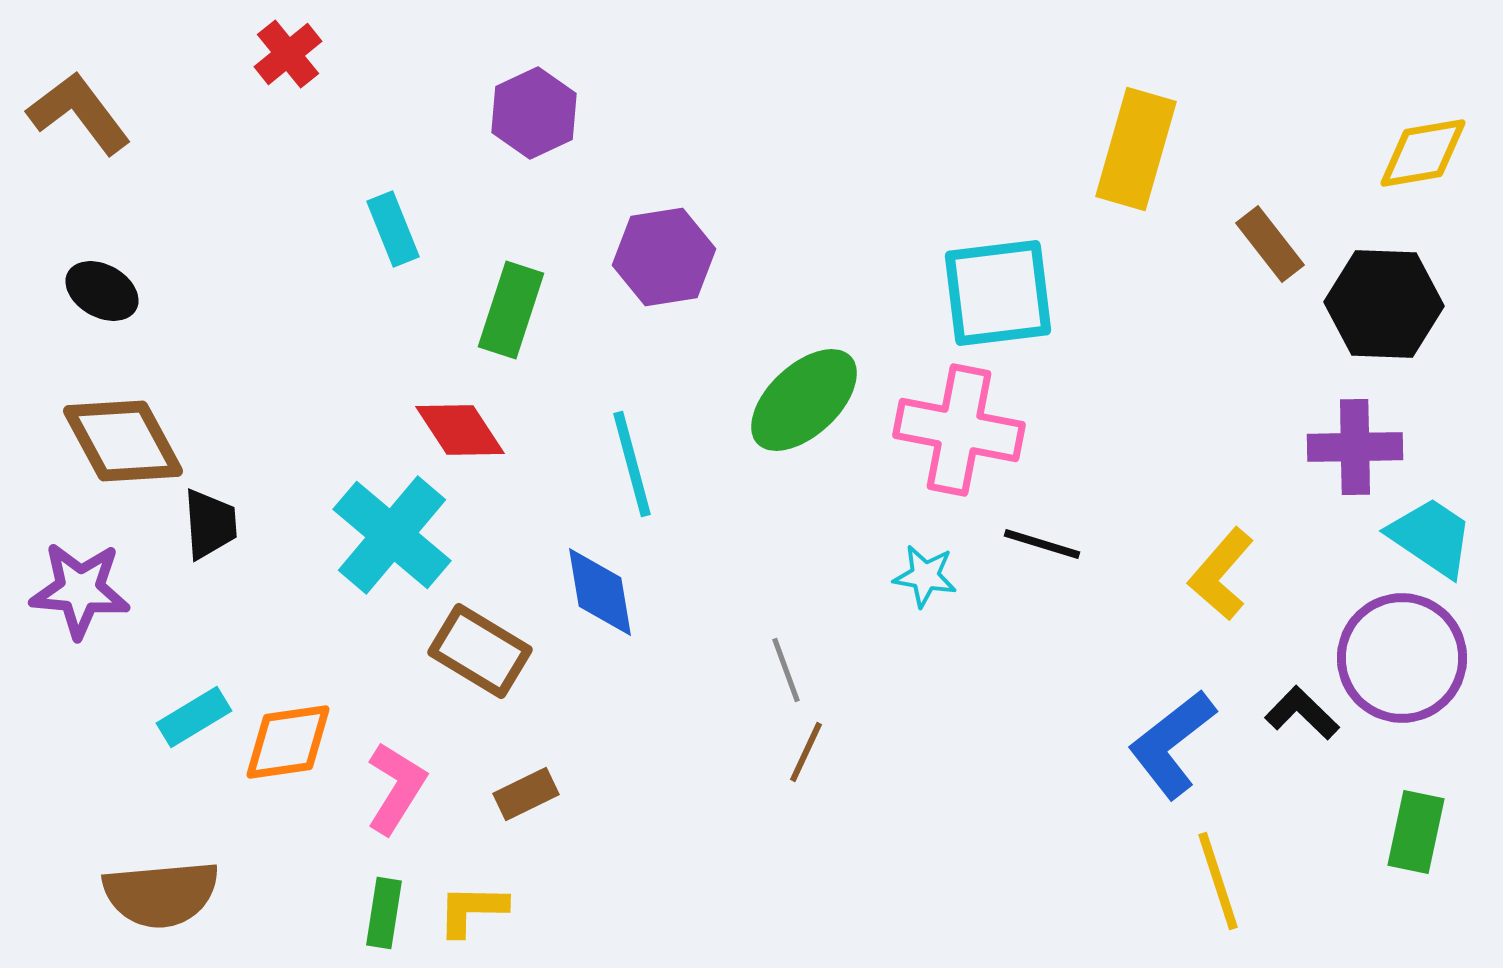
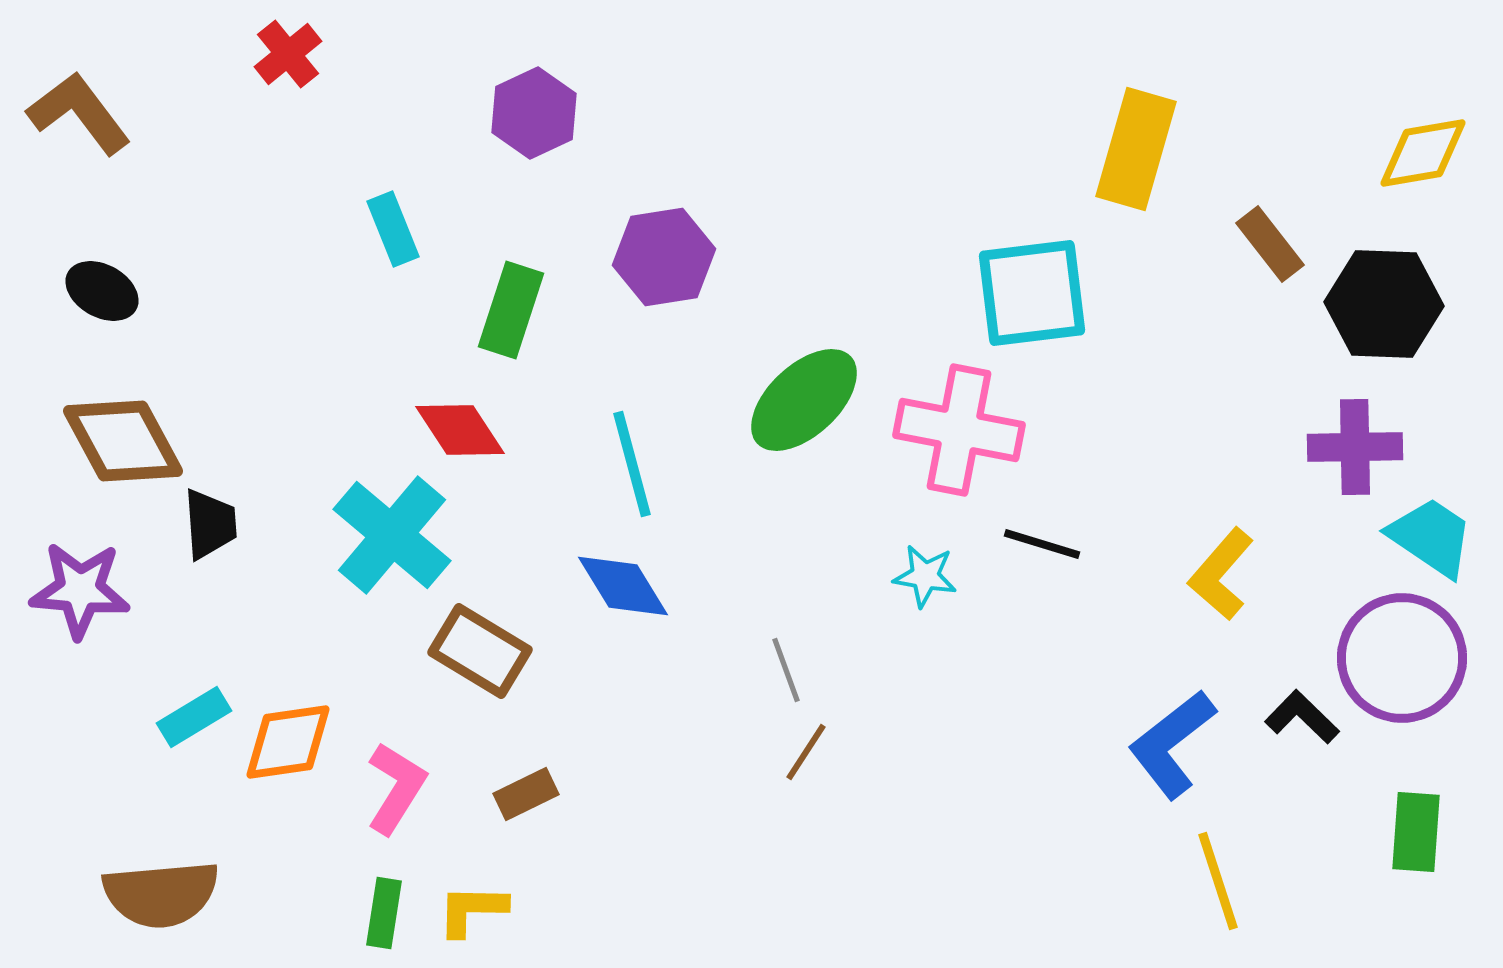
cyan square at (998, 293): moved 34 px right
blue diamond at (600, 592): moved 23 px right, 6 px up; rotated 22 degrees counterclockwise
black L-shape at (1302, 713): moved 4 px down
brown line at (806, 752): rotated 8 degrees clockwise
green rectangle at (1416, 832): rotated 8 degrees counterclockwise
